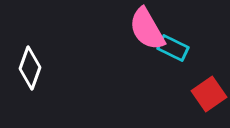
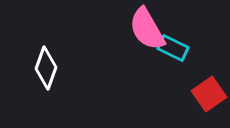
white diamond: moved 16 px right
